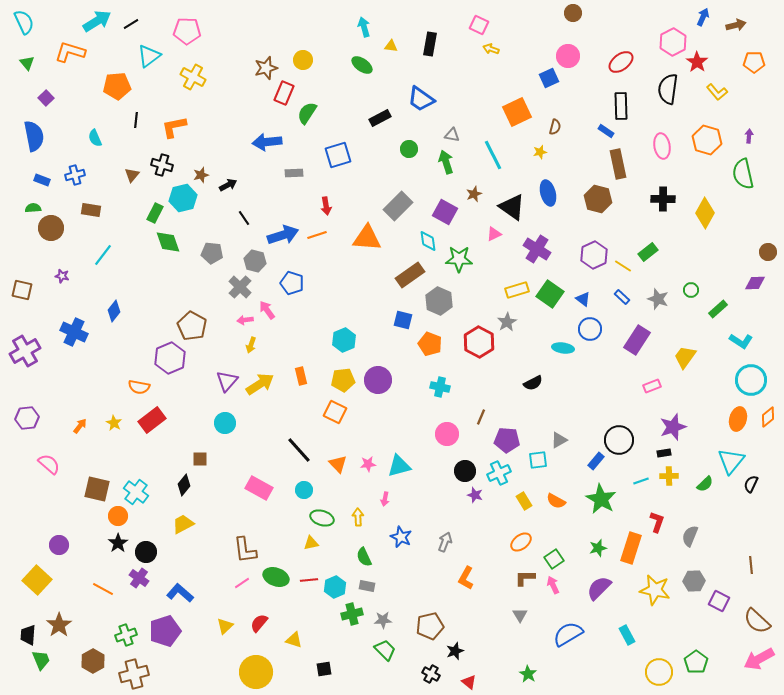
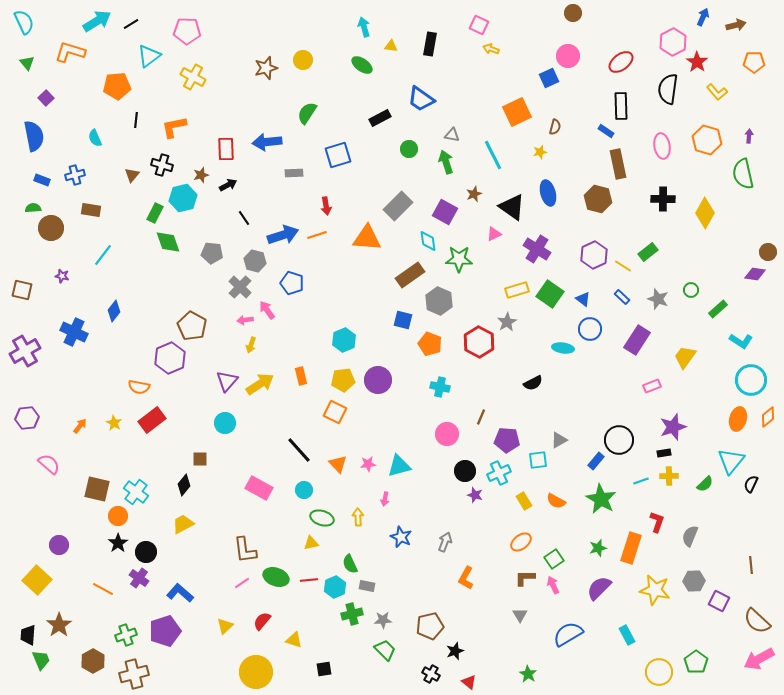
red rectangle at (284, 93): moved 58 px left, 56 px down; rotated 25 degrees counterclockwise
purple diamond at (755, 283): moved 9 px up; rotated 10 degrees clockwise
green semicircle at (364, 557): moved 14 px left, 7 px down
red semicircle at (259, 623): moved 3 px right, 2 px up
